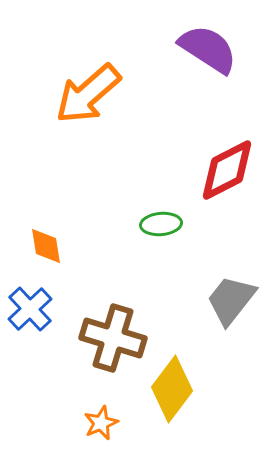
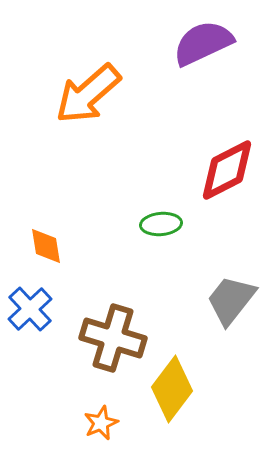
purple semicircle: moved 5 px left, 6 px up; rotated 58 degrees counterclockwise
